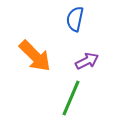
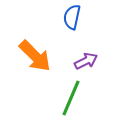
blue semicircle: moved 3 px left, 2 px up
purple arrow: moved 1 px left
